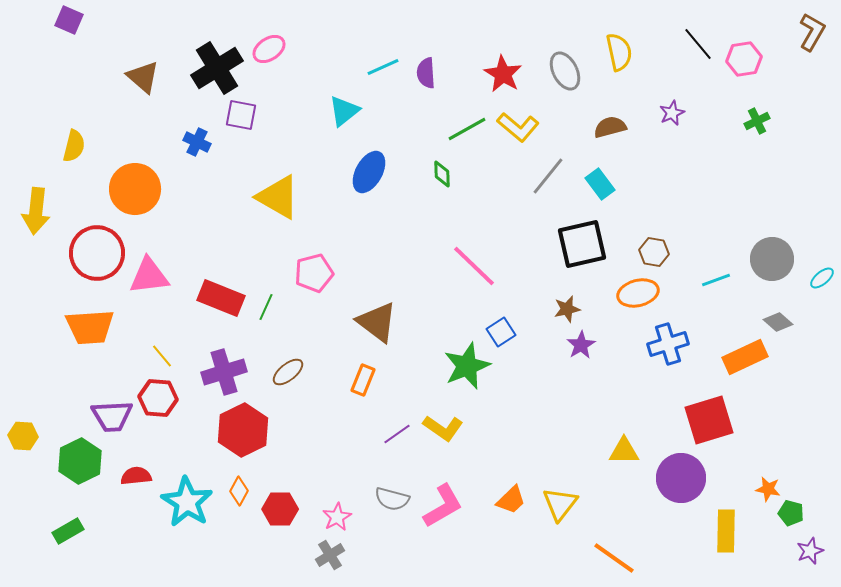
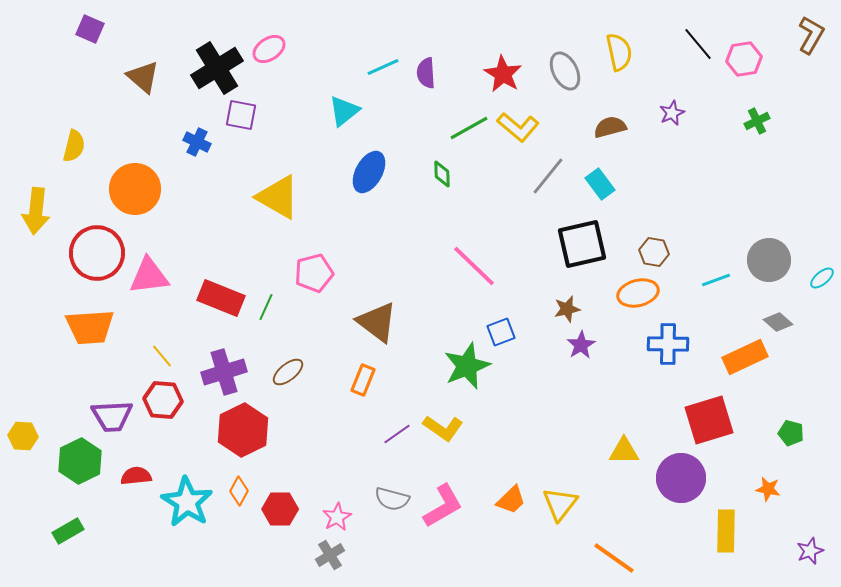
purple square at (69, 20): moved 21 px right, 9 px down
brown L-shape at (812, 32): moved 1 px left, 3 px down
green line at (467, 129): moved 2 px right, 1 px up
gray circle at (772, 259): moved 3 px left, 1 px down
blue square at (501, 332): rotated 12 degrees clockwise
blue cross at (668, 344): rotated 18 degrees clockwise
red hexagon at (158, 398): moved 5 px right, 2 px down
green pentagon at (791, 513): moved 80 px up
